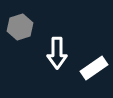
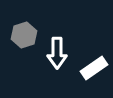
gray hexagon: moved 4 px right, 8 px down
